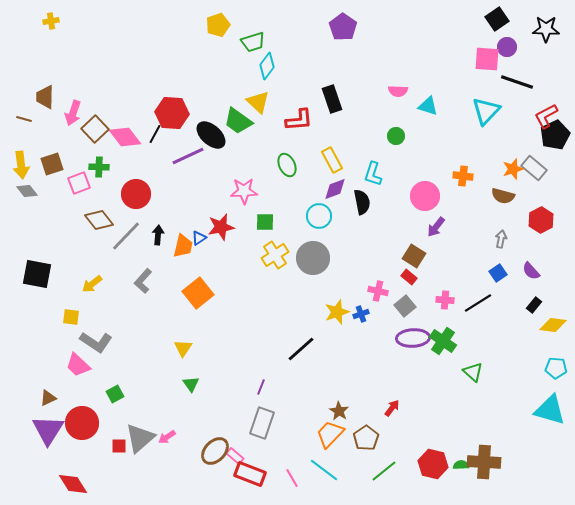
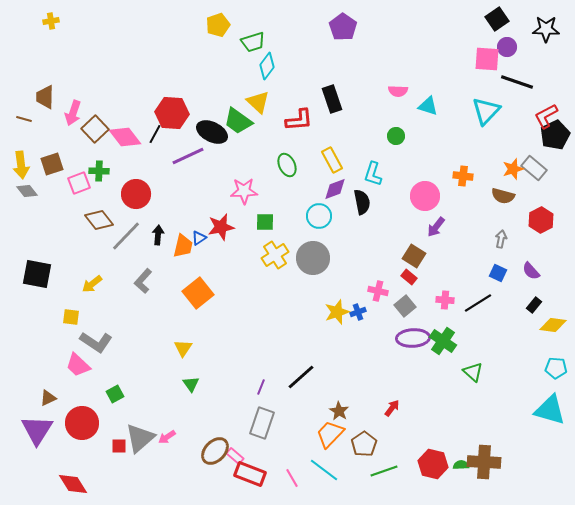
black ellipse at (211, 135): moved 1 px right, 3 px up; rotated 16 degrees counterclockwise
green cross at (99, 167): moved 4 px down
blue square at (498, 273): rotated 30 degrees counterclockwise
blue cross at (361, 314): moved 3 px left, 2 px up
black line at (301, 349): moved 28 px down
purple triangle at (48, 430): moved 11 px left
brown pentagon at (366, 438): moved 2 px left, 6 px down
green line at (384, 471): rotated 20 degrees clockwise
